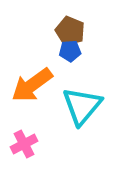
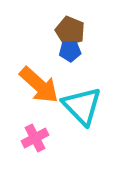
orange arrow: moved 7 px right; rotated 102 degrees counterclockwise
cyan triangle: rotated 24 degrees counterclockwise
pink cross: moved 11 px right, 6 px up
